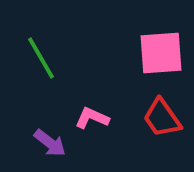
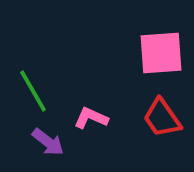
green line: moved 8 px left, 33 px down
pink L-shape: moved 1 px left
purple arrow: moved 2 px left, 1 px up
